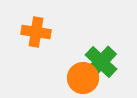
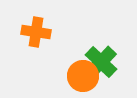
orange circle: moved 2 px up
